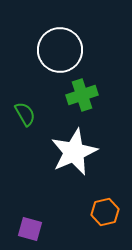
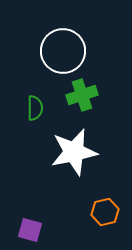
white circle: moved 3 px right, 1 px down
green semicircle: moved 10 px right, 6 px up; rotated 30 degrees clockwise
white star: rotated 12 degrees clockwise
purple square: moved 1 px down
